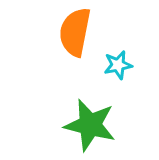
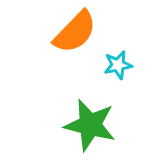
orange semicircle: rotated 147 degrees counterclockwise
